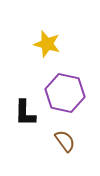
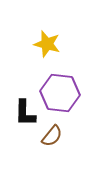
purple hexagon: moved 5 px left; rotated 6 degrees counterclockwise
brown semicircle: moved 13 px left, 5 px up; rotated 75 degrees clockwise
